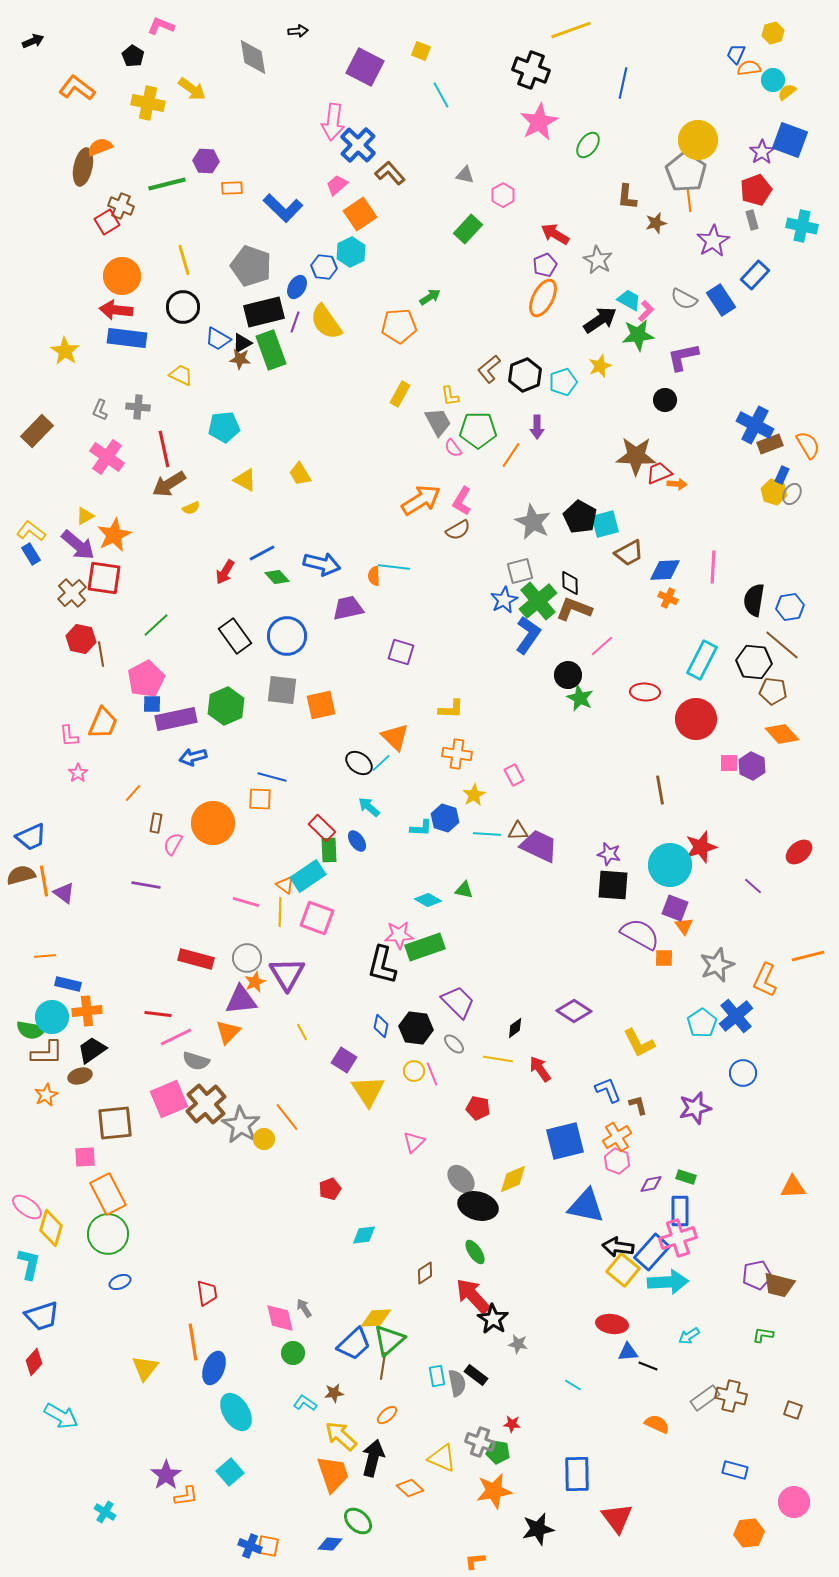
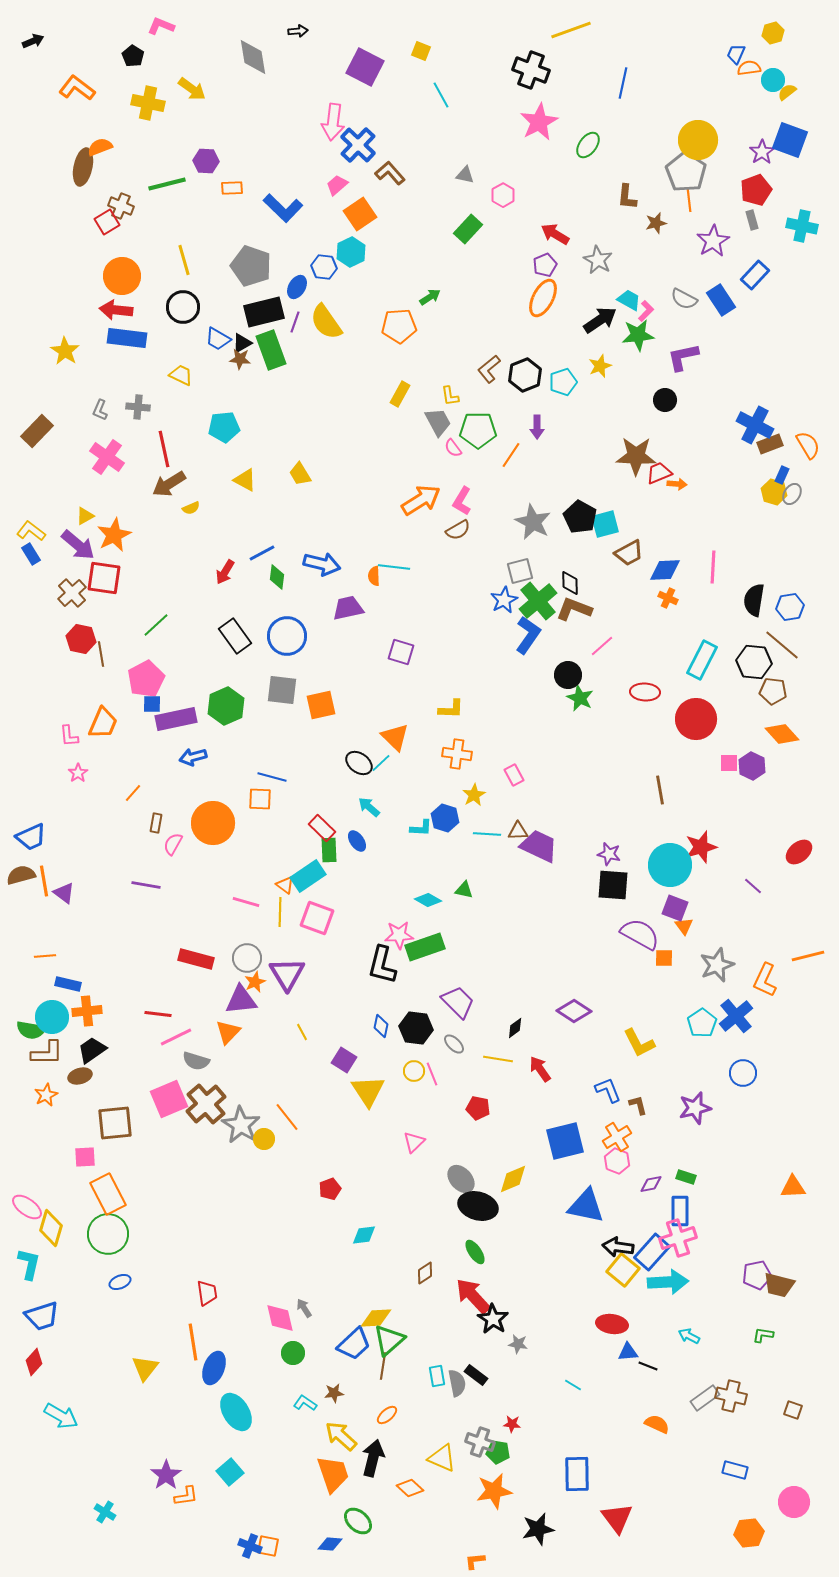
green diamond at (277, 577): rotated 50 degrees clockwise
cyan arrow at (689, 1336): rotated 60 degrees clockwise
